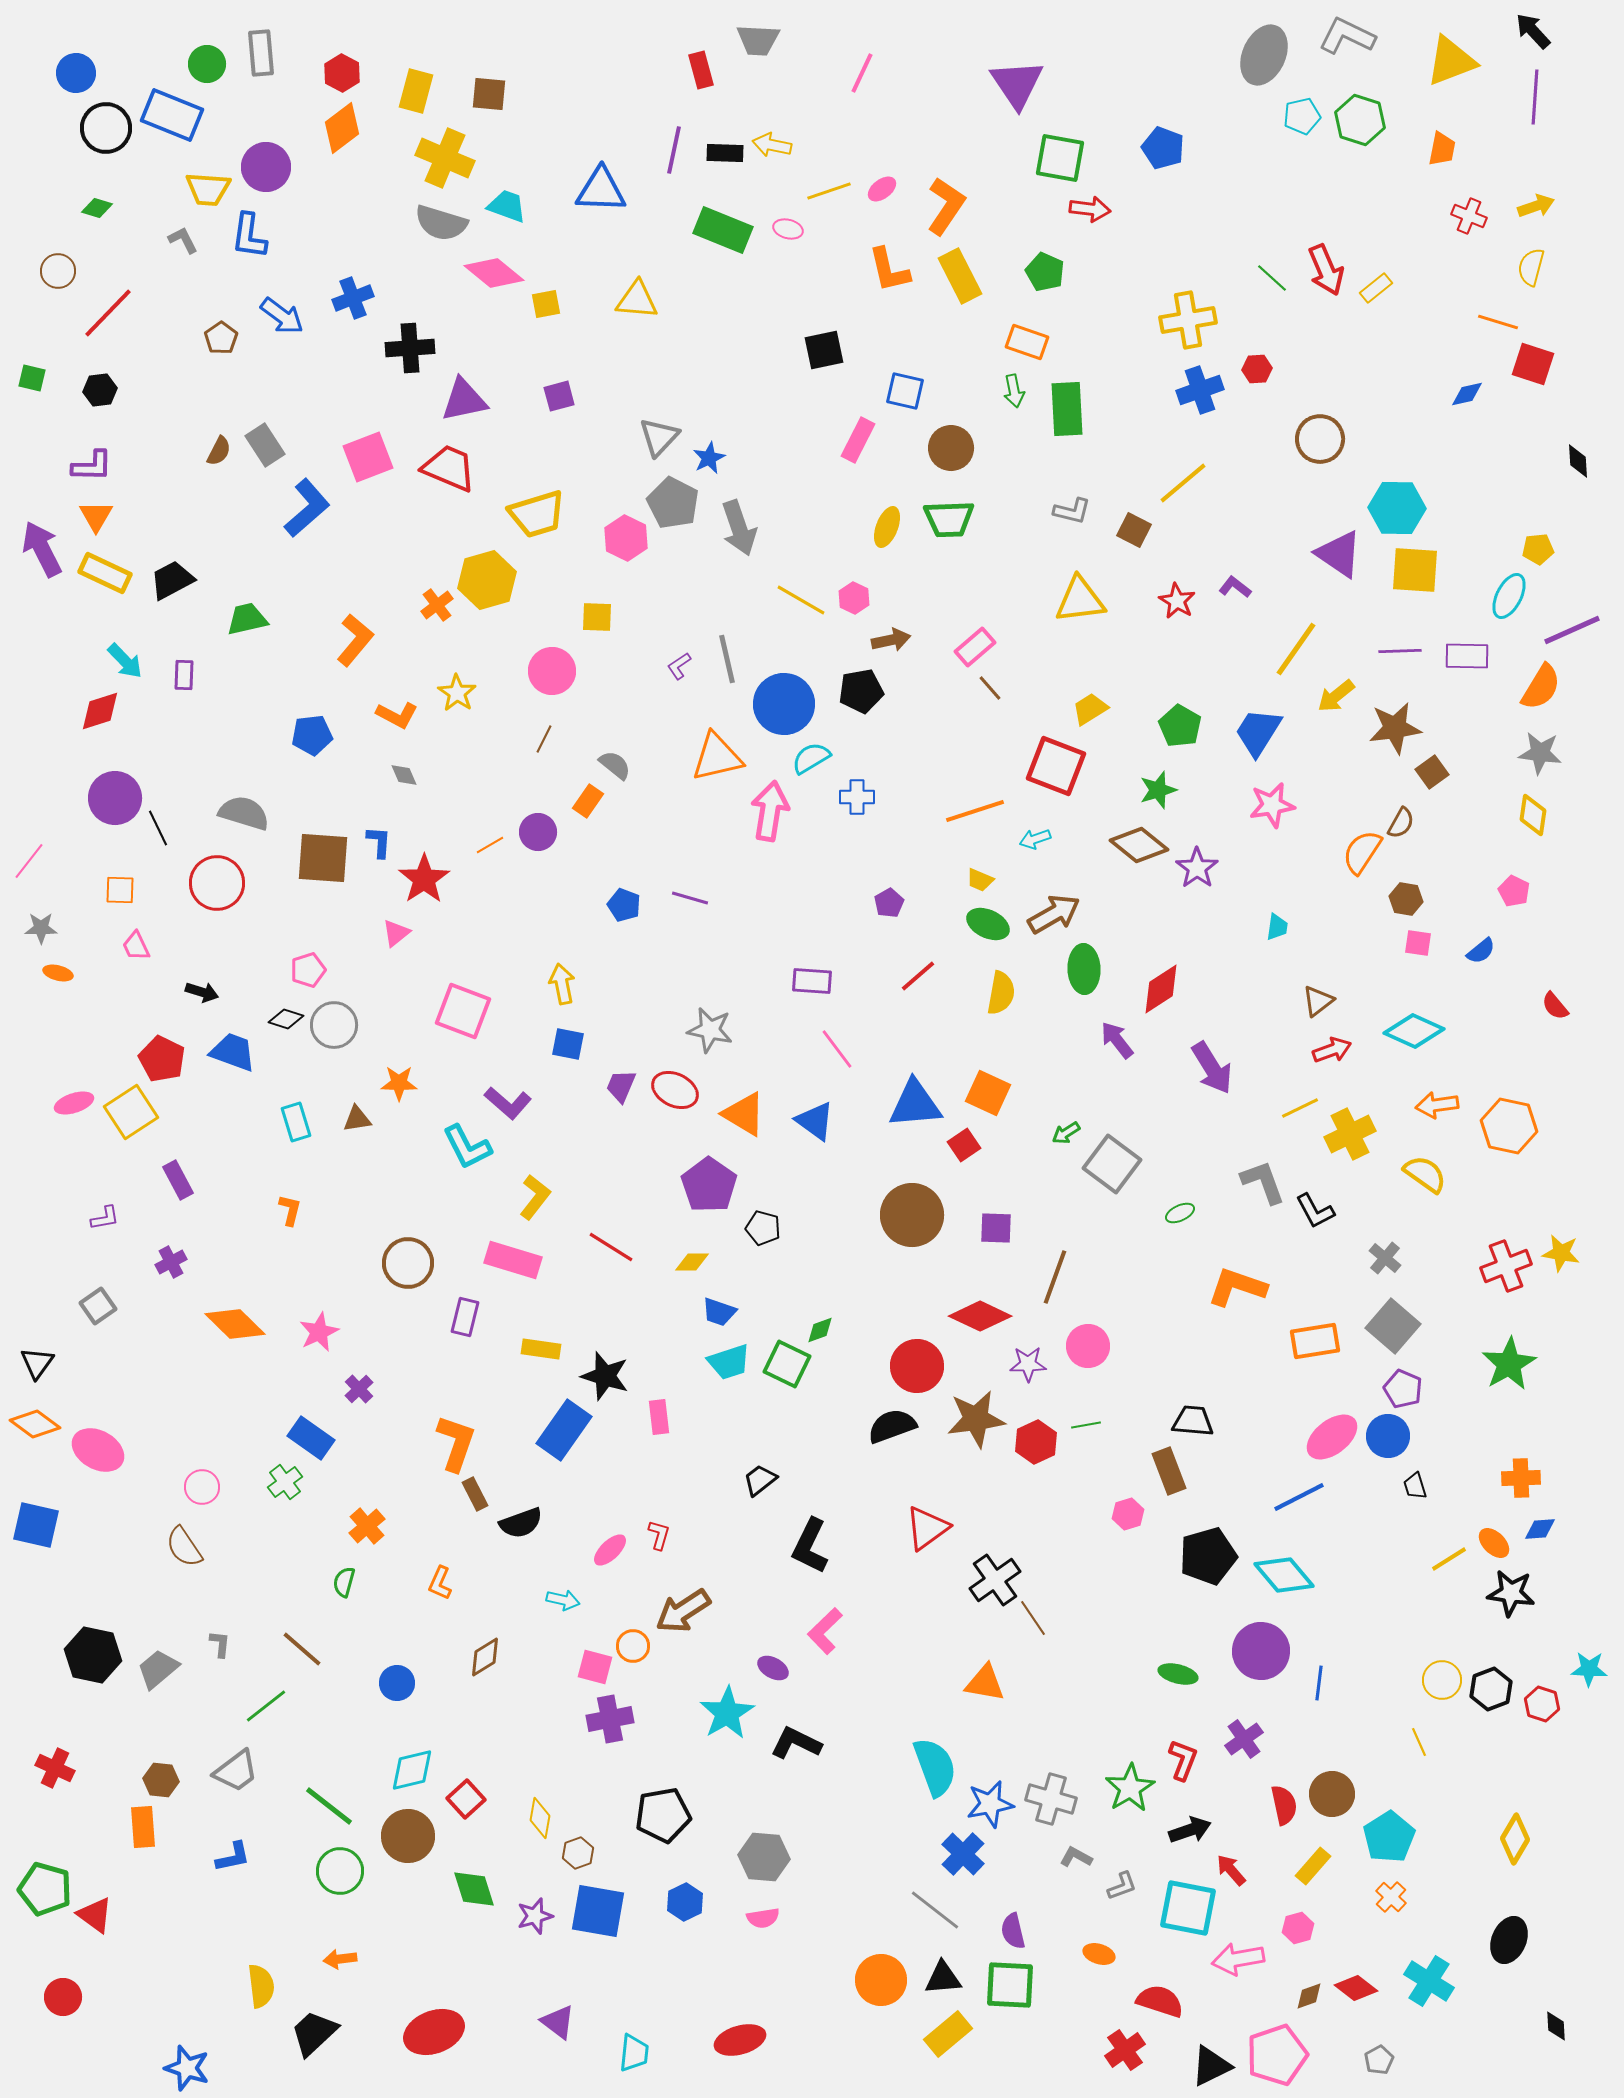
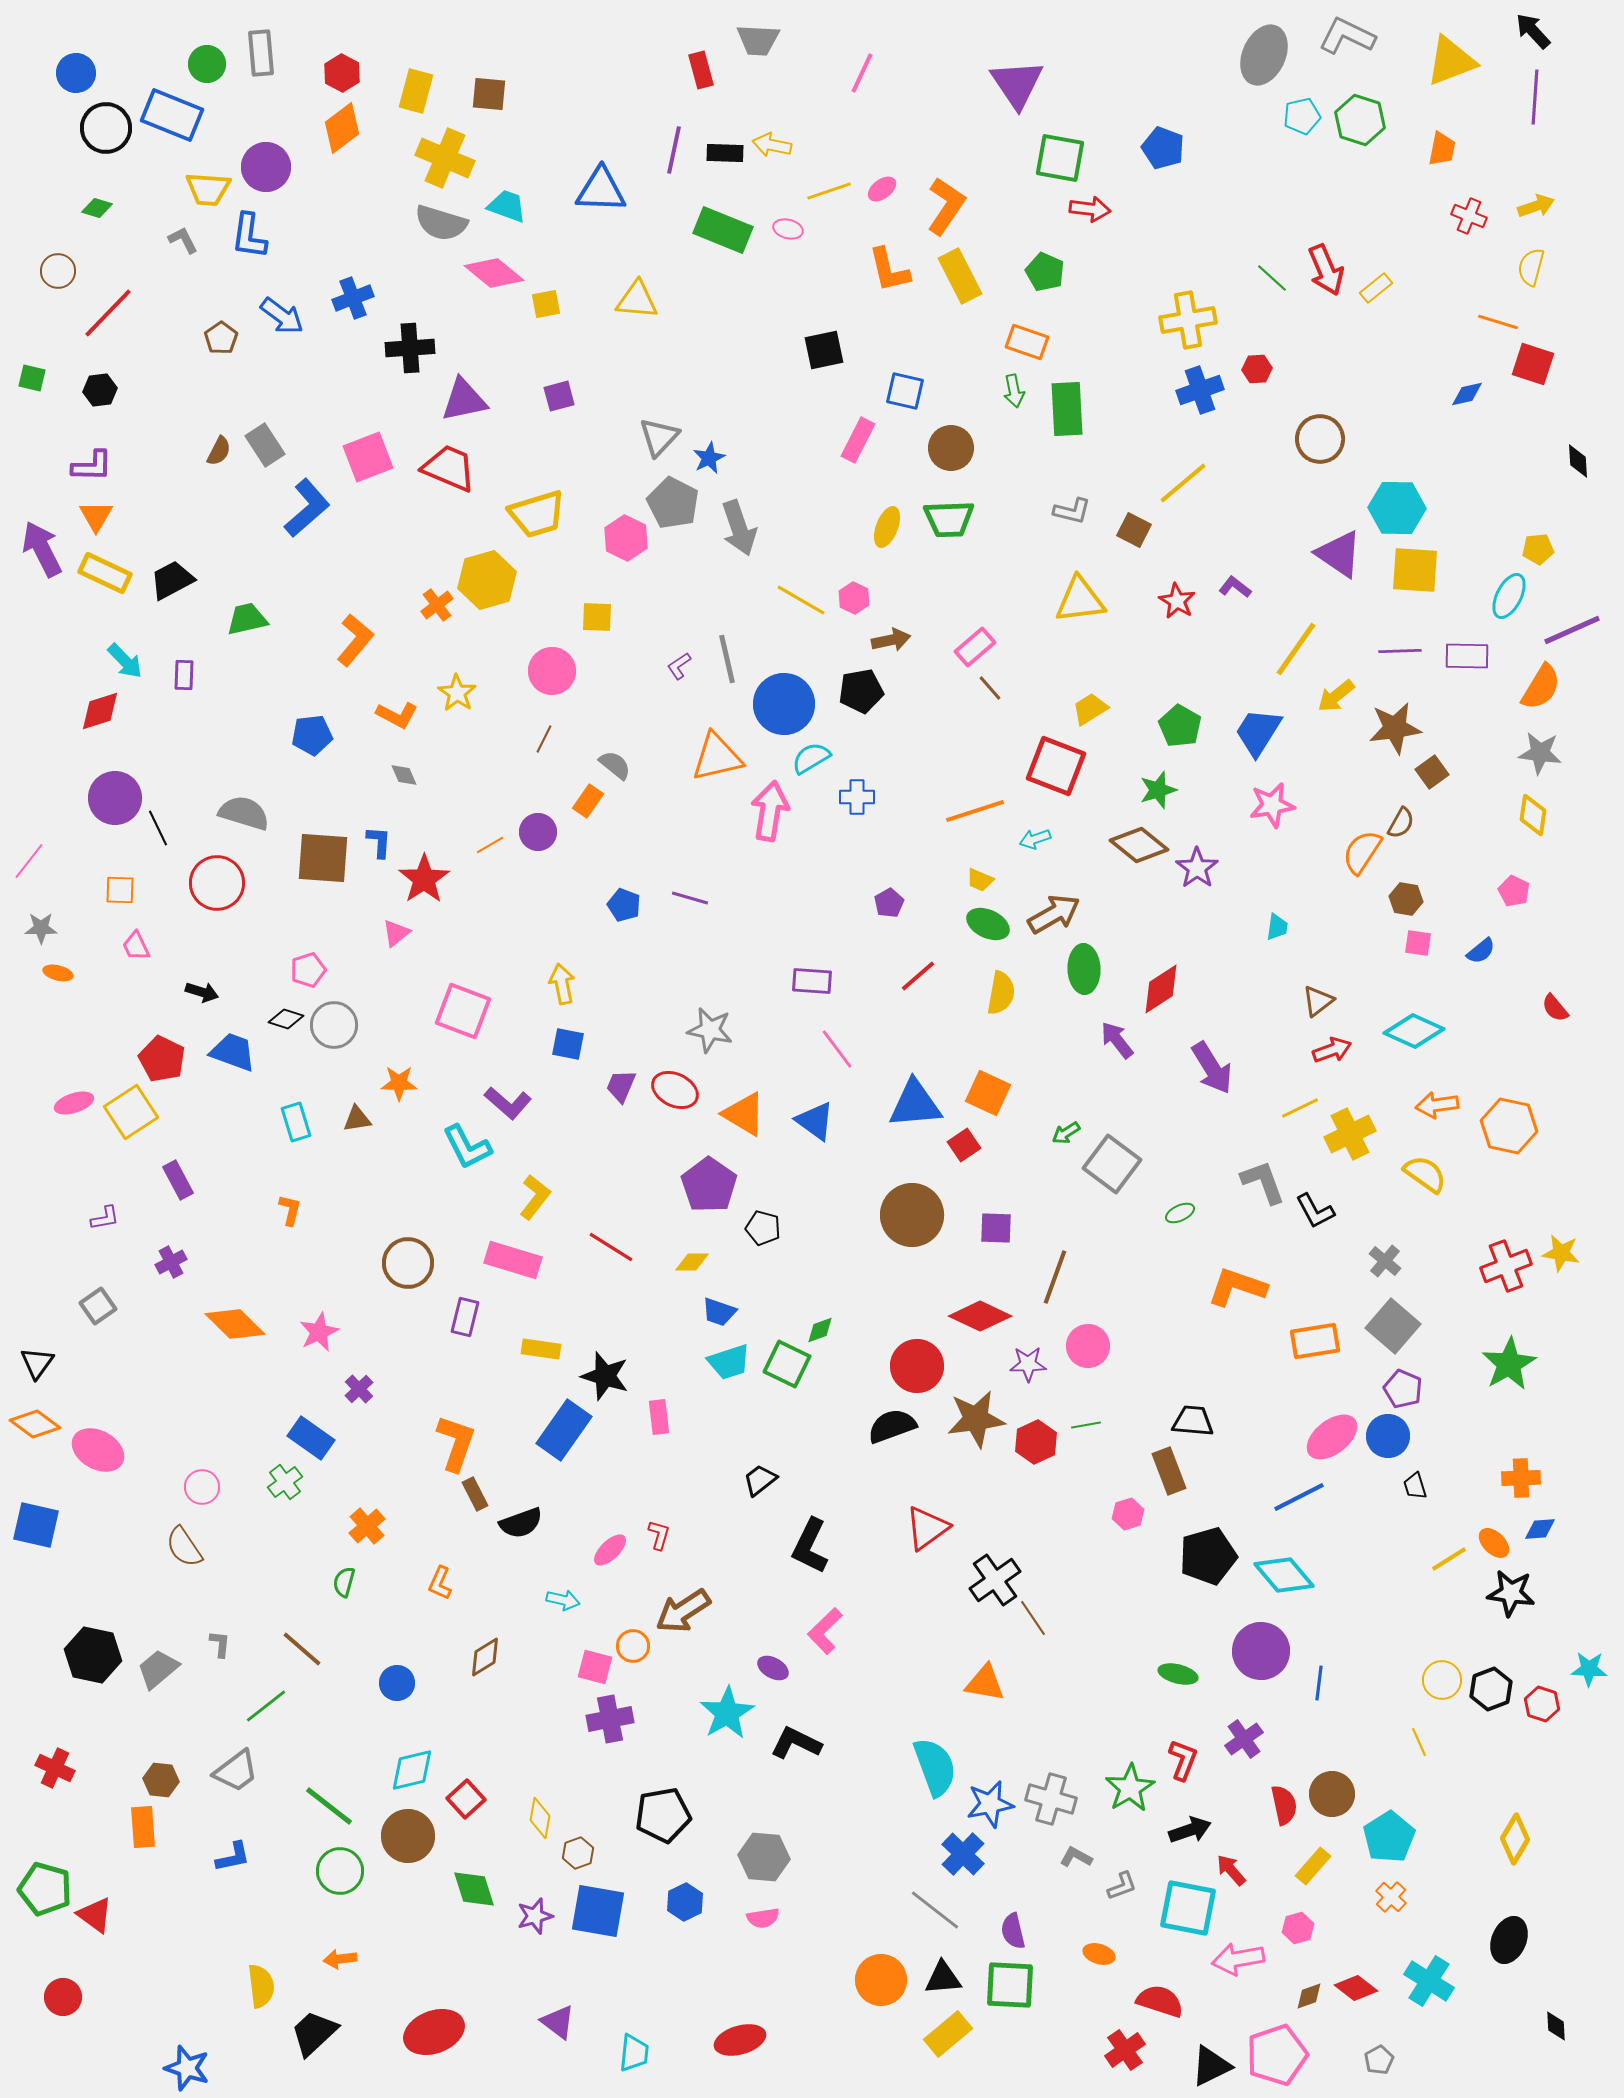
red semicircle at (1555, 1006): moved 2 px down
gray cross at (1385, 1258): moved 3 px down
